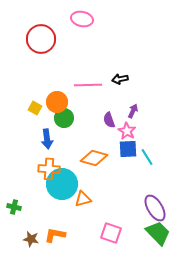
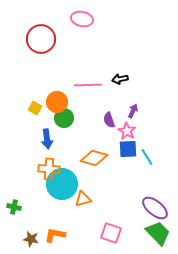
purple ellipse: rotated 20 degrees counterclockwise
